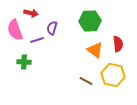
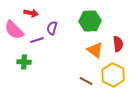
pink semicircle: moved 1 px left; rotated 25 degrees counterclockwise
yellow hexagon: rotated 15 degrees clockwise
